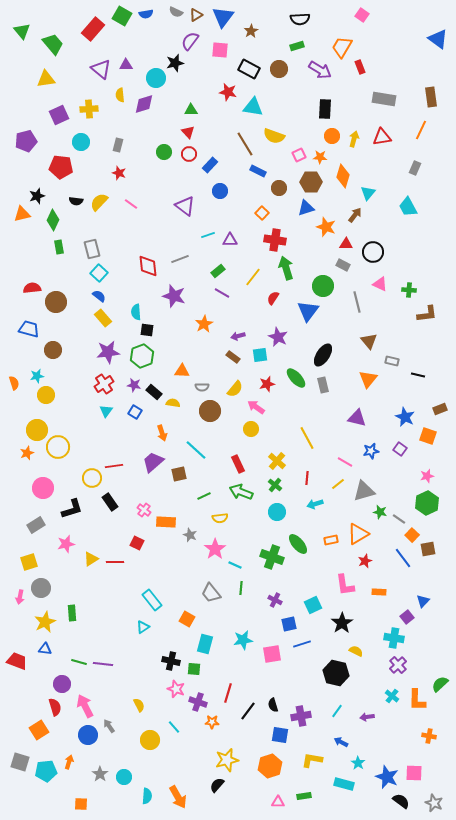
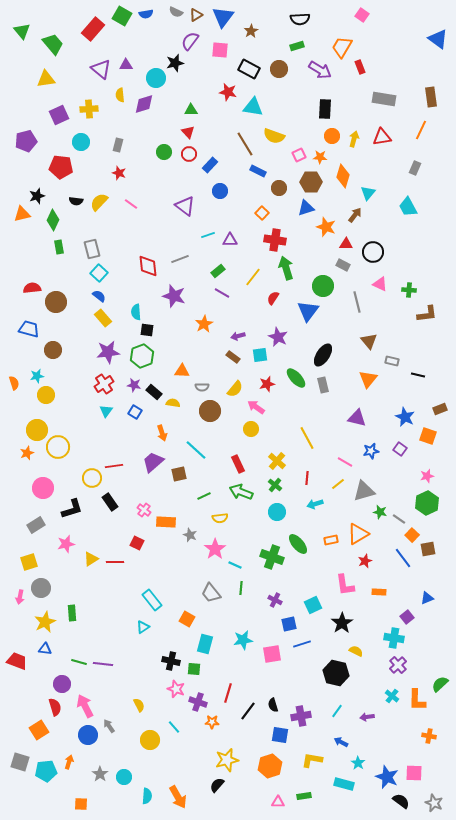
blue triangle at (423, 601): moved 4 px right, 3 px up; rotated 24 degrees clockwise
